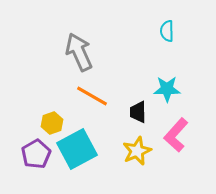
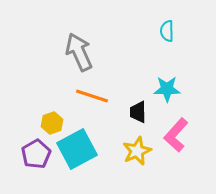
orange line: rotated 12 degrees counterclockwise
